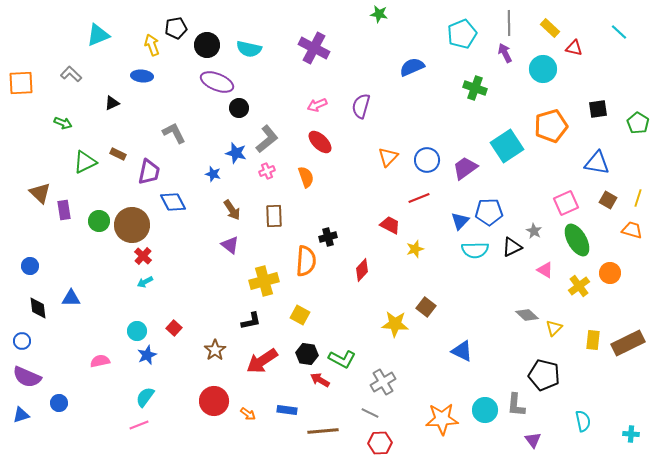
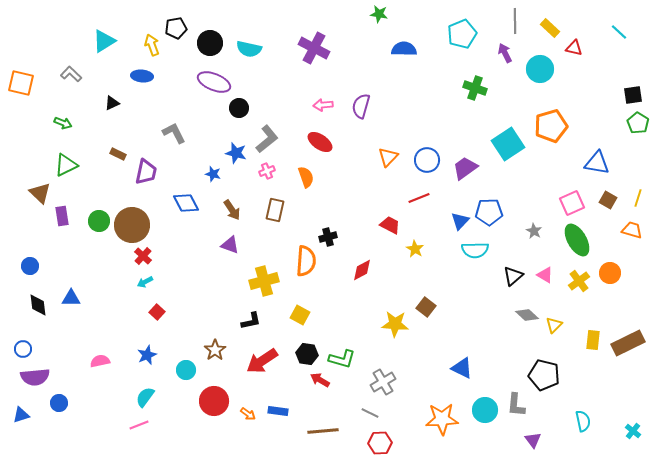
gray line at (509, 23): moved 6 px right, 2 px up
cyan triangle at (98, 35): moved 6 px right, 6 px down; rotated 10 degrees counterclockwise
black circle at (207, 45): moved 3 px right, 2 px up
blue semicircle at (412, 67): moved 8 px left, 18 px up; rotated 25 degrees clockwise
cyan circle at (543, 69): moved 3 px left
purple ellipse at (217, 82): moved 3 px left
orange square at (21, 83): rotated 16 degrees clockwise
pink arrow at (317, 105): moved 6 px right; rotated 18 degrees clockwise
black square at (598, 109): moved 35 px right, 14 px up
red ellipse at (320, 142): rotated 10 degrees counterclockwise
cyan square at (507, 146): moved 1 px right, 2 px up
green triangle at (85, 162): moved 19 px left, 3 px down
purple trapezoid at (149, 172): moved 3 px left
blue diamond at (173, 202): moved 13 px right, 1 px down
pink square at (566, 203): moved 6 px right
purple rectangle at (64, 210): moved 2 px left, 6 px down
brown rectangle at (274, 216): moved 1 px right, 6 px up; rotated 15 degrees clockwise
purple triangle at (230, 245): rotated 18 degrees counterclockwise
black triangle at (512, 247): moved 1 px right, 29 px down; rotated 15 degrees counterclockwise
yellow star at (415, 249): rotated 24 degrees counterclockwise
red diamond at (362, 270): rotated 20 degrees clockwise
pink triangle at (545, 270): moved 5 px down
yellow cross at (579, 286): moved 5 px up
black diamond at (38, 308): moved 3 px up
red square at (174, 328): moved 17 px left, 16 px up
yellow triangle at (554, 328): moved 3 px up
cyan circle at (137, 331): moved 49 px right, 39 px down
blue circle at (22, 341): moved 1 px right, 8 px down
blue triangle at (462, 351): moved 17 px down
green L-shape at (342, 359): rotated 12 degrees counterclockwise
purple semicircle at (27, 377): moved 8 px right; rotated 28 degrees counterclockwise
blue rectangle at (287, 410): moved 9 px left, 1 px down
cyan cross at (631, 434): moved 2 px right, 3 px up; rotated 35 degrees clockwise
